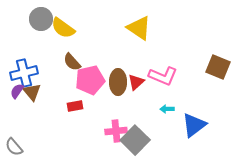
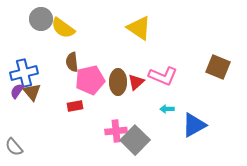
brown semicircle: rotated 36 degrees clockwise
blue triangle: rotated 8 degrees clockwise
